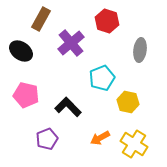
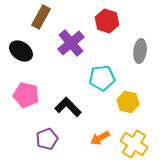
brown rectangle: moved 2 px up
gray ellipse: moved 1 px down
cyan pentagon: rotated 15 degrees clockwise
